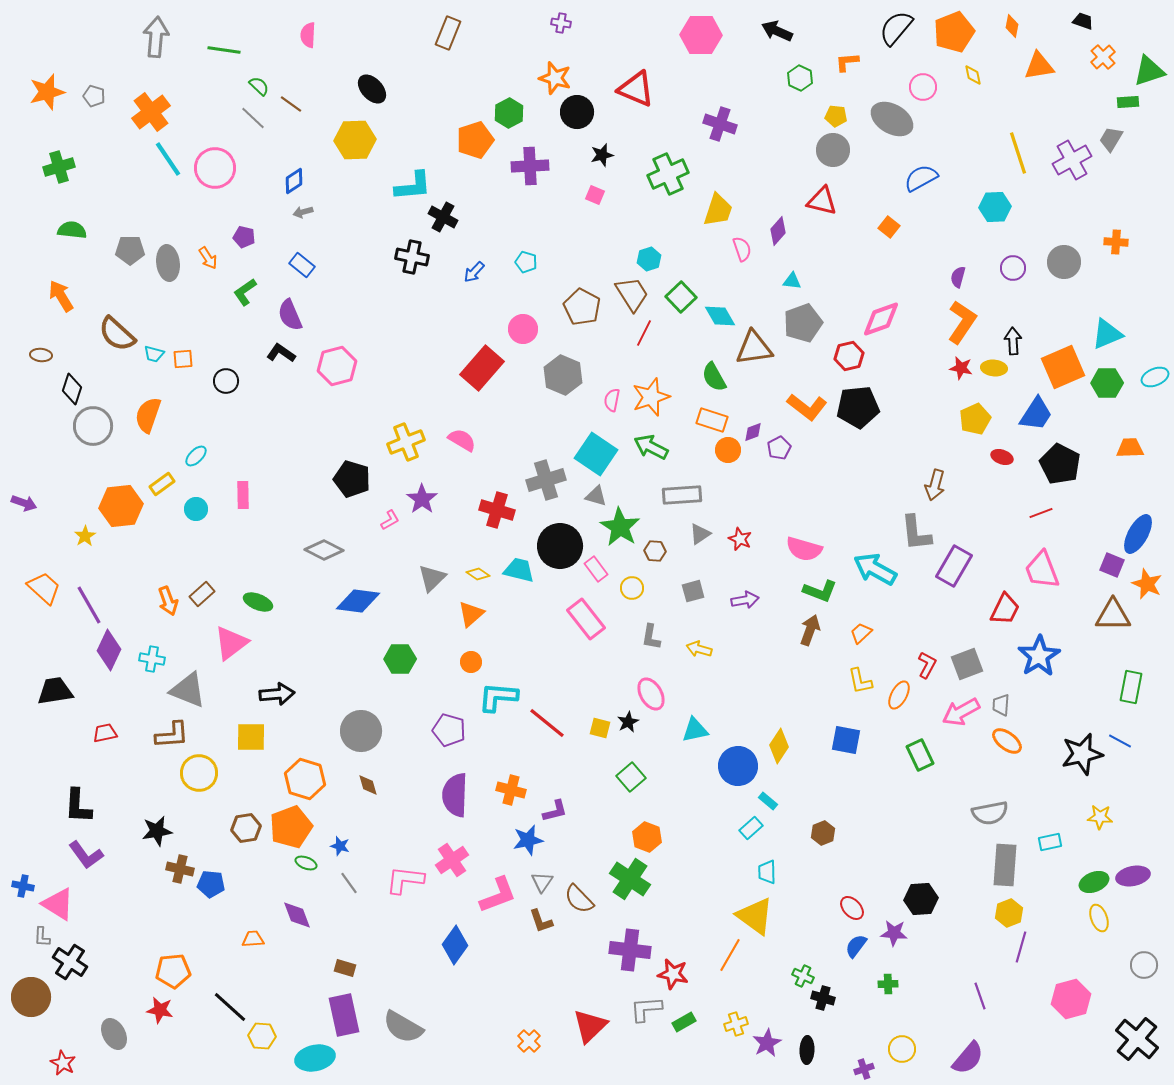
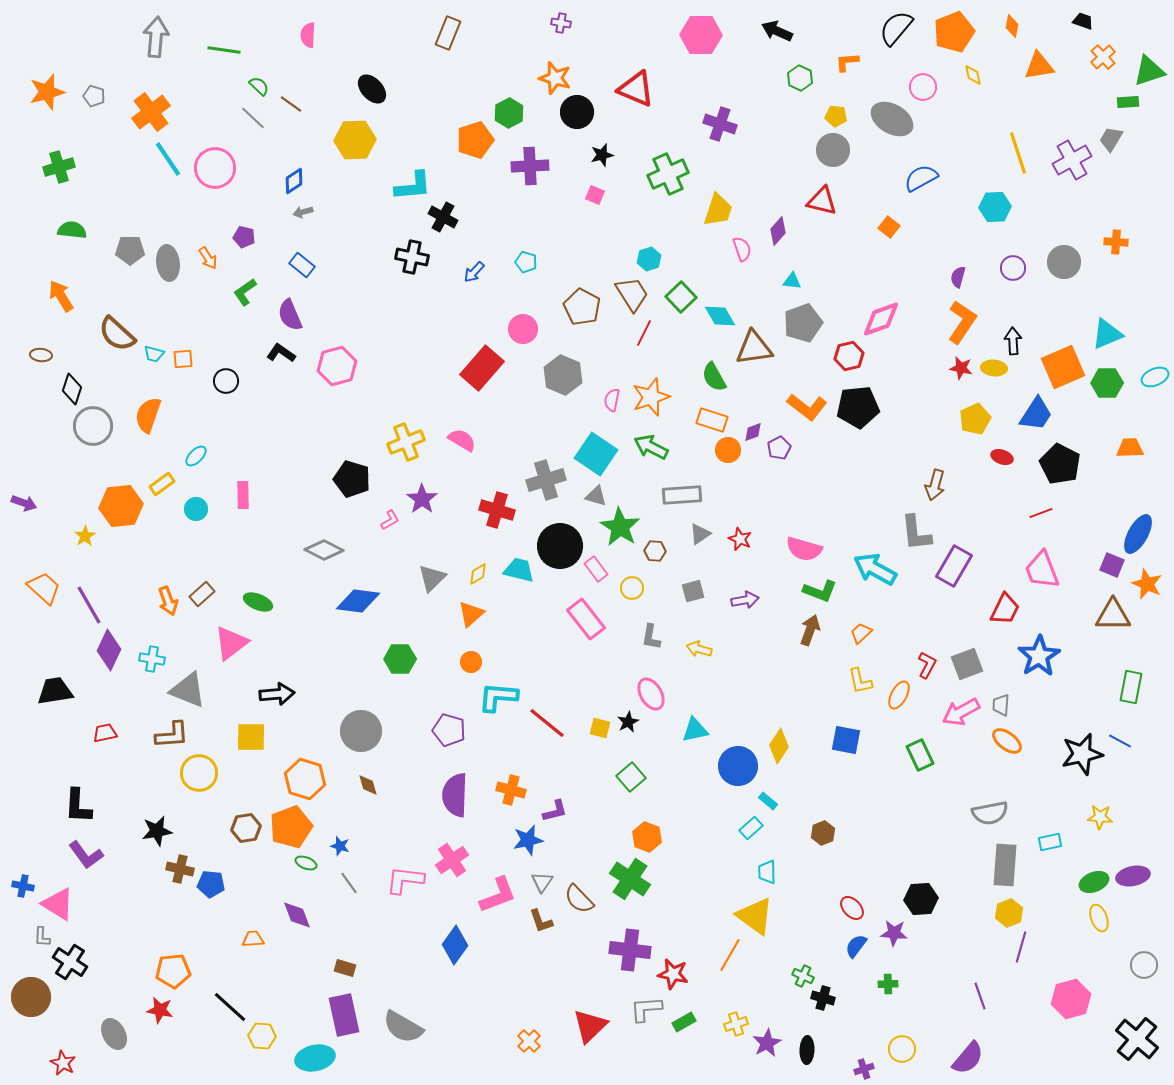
yellow diamond at (478, 574): rotated 65 degrees counterclockwise
